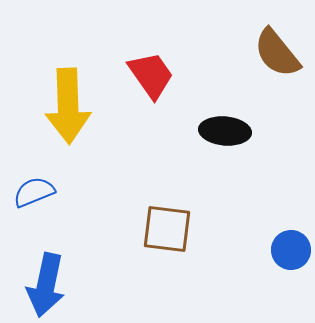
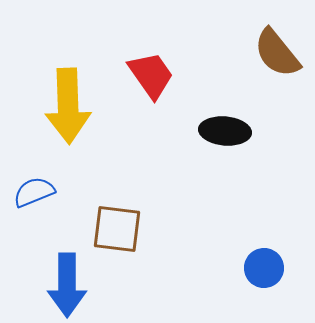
brown square: moved 50 px left
blue circle: moved 27 px left, 18 px down
blue arrow: moved 21 px right; rotated 12 degrees counterclockwise
